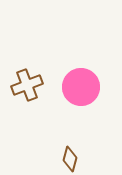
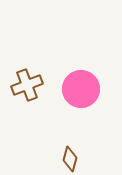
pink circle: moved 2 px down
